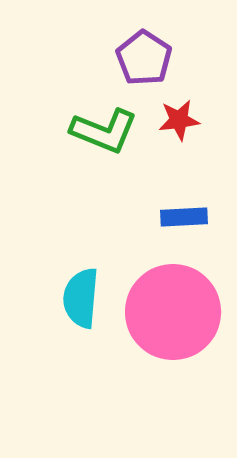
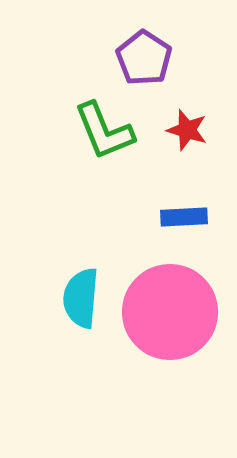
red star: moved 8 px right, 10 px down; rotated 24 degrees clockwise
green L-shape: rotated 46 degrees clockwise
pink circle: moved 3 px left
